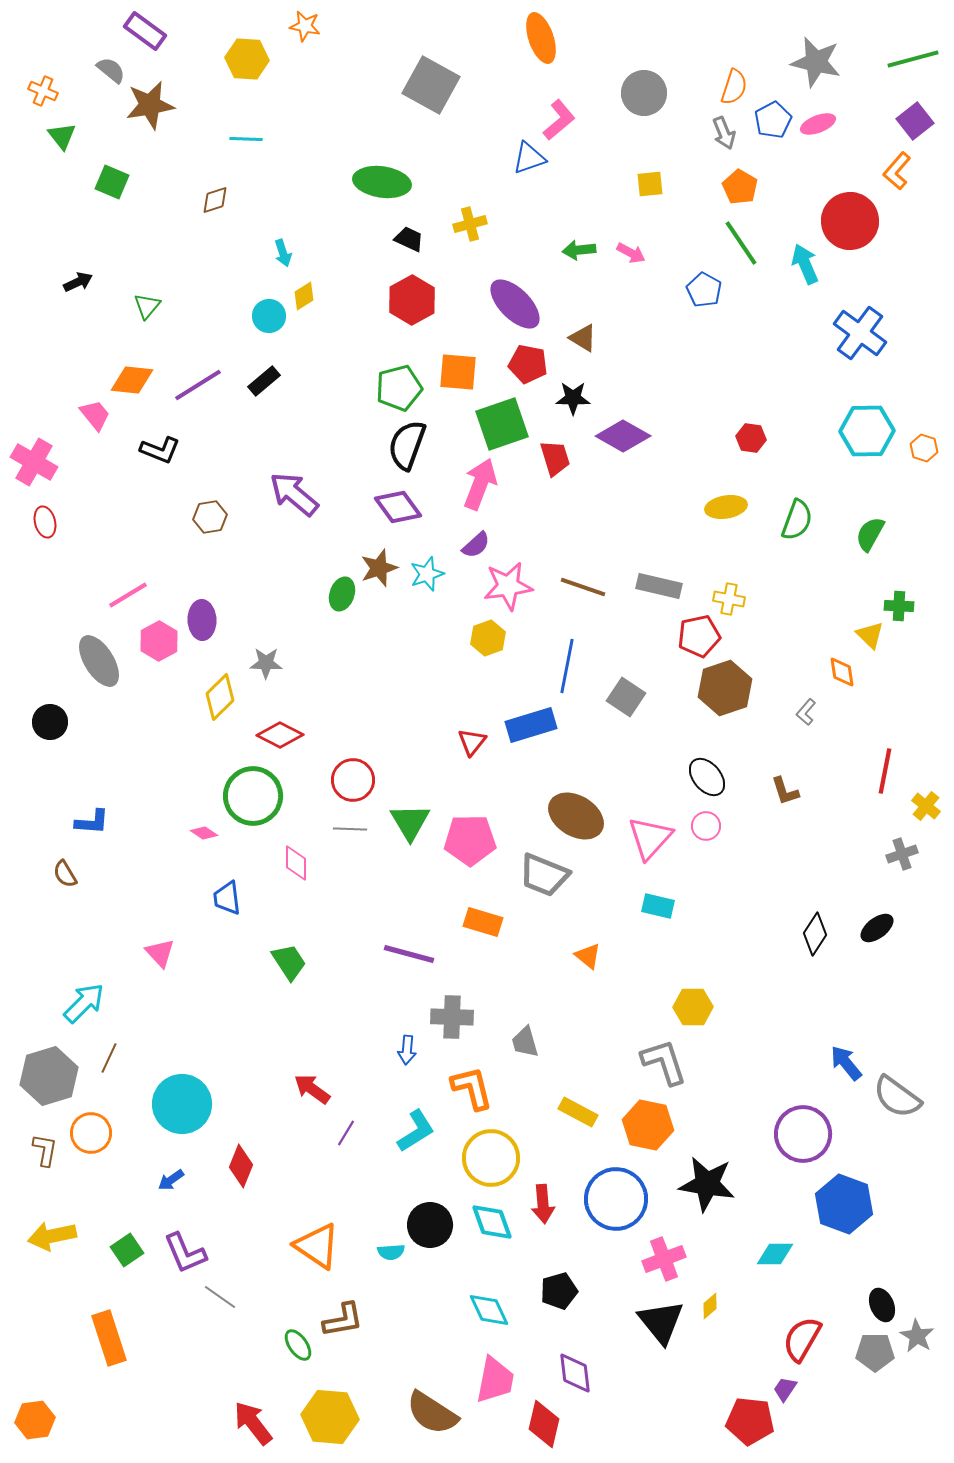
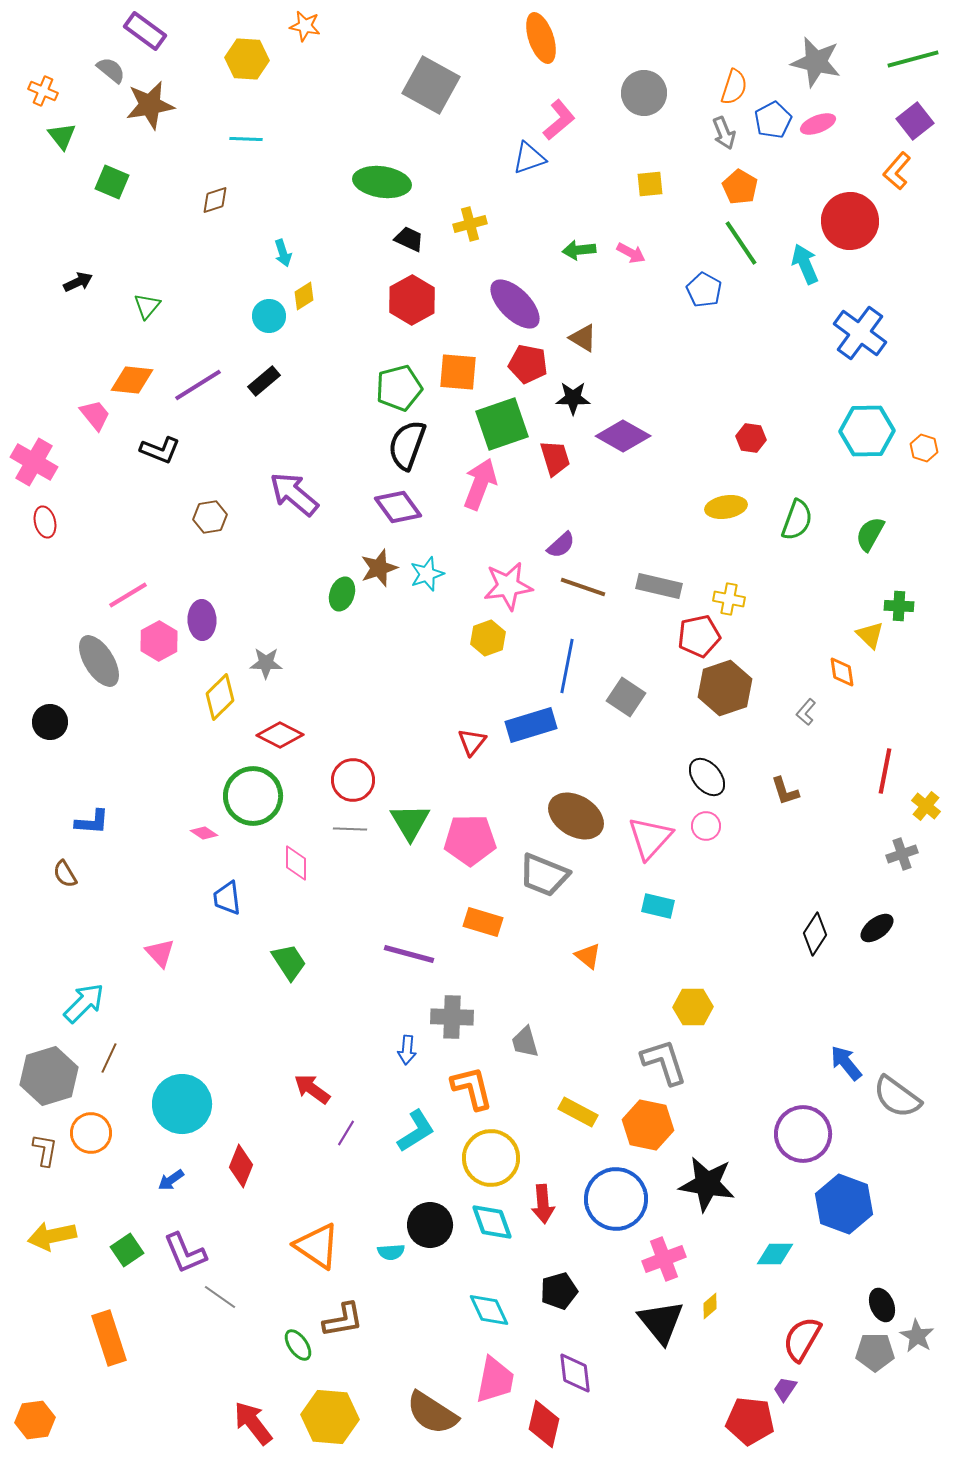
purple semicircle at (476, 545): moved 85 px right
